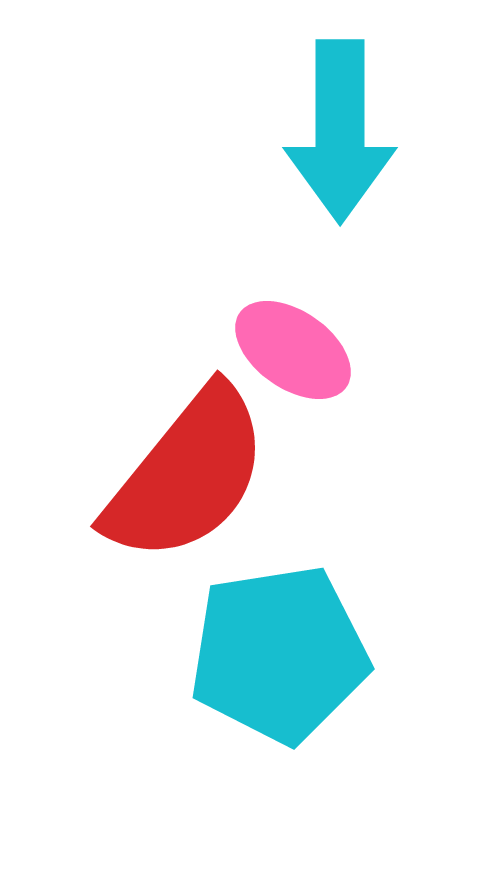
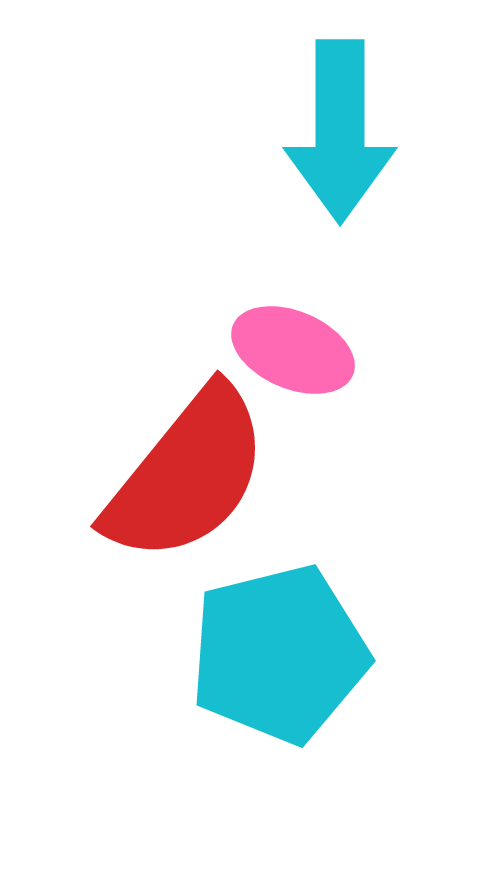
pink ellipse: rotated 12 degrees counterclockwise
cyan pentagon: rotated 5 degrees counterclockwise
